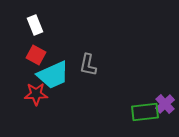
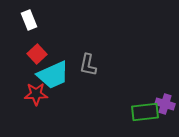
white rectangle: moved 6 px left, 5 px up
red square: moved 1 px right, 1 px up; rotated 18 degrees clockwise
purple cross: rotated 30 degrees counterclockwise
